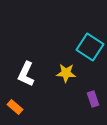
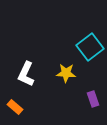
cyan square: rotated 20 degrees clockwise
